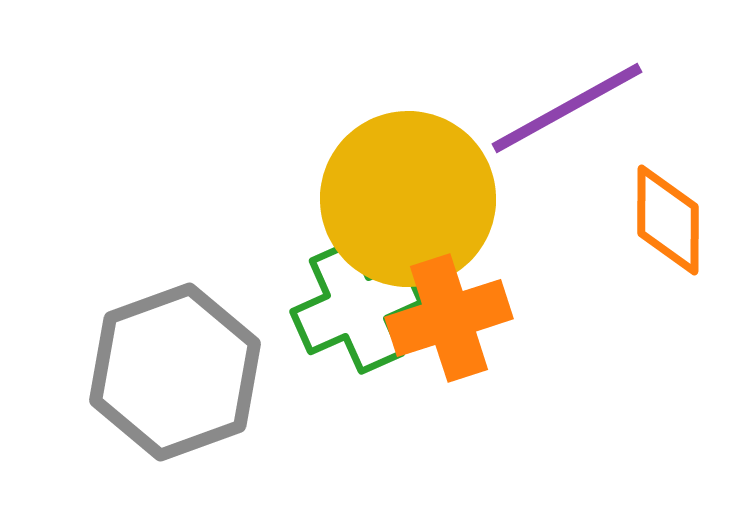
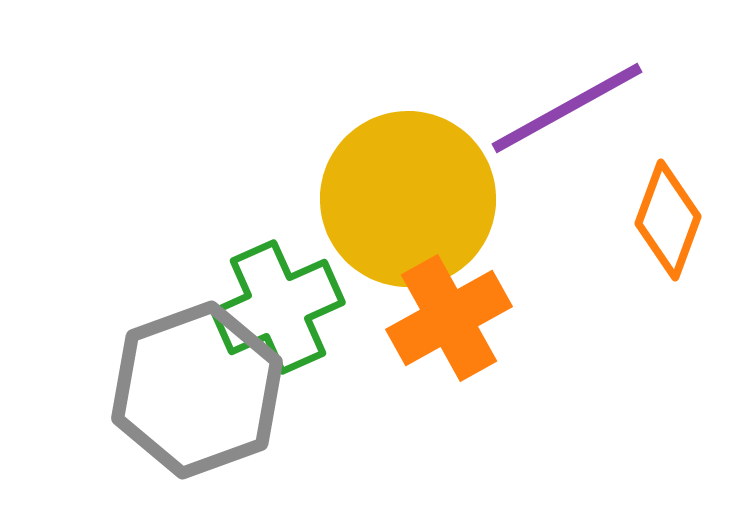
orange diamond: rotated 20 degrees clockwise
green cross: moved 79 px left
orange cross: rotated 11 degrees counterclockwise
gray hexagon: moved 22 px right, 18 px down
